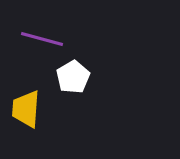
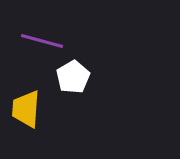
purple line: moved 2 px down
